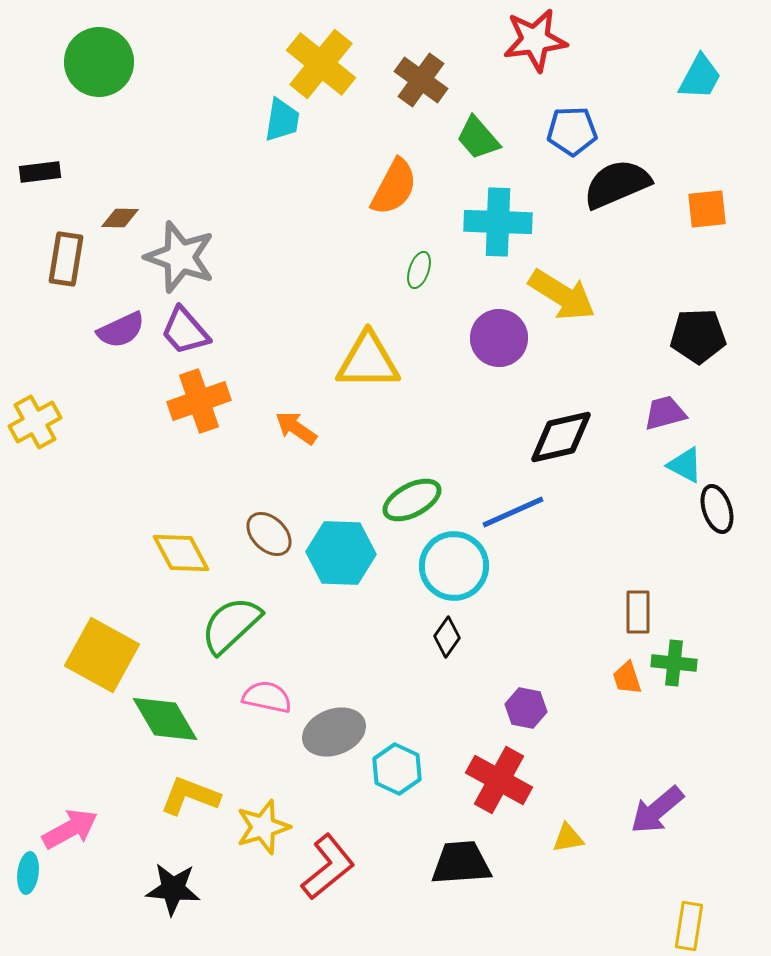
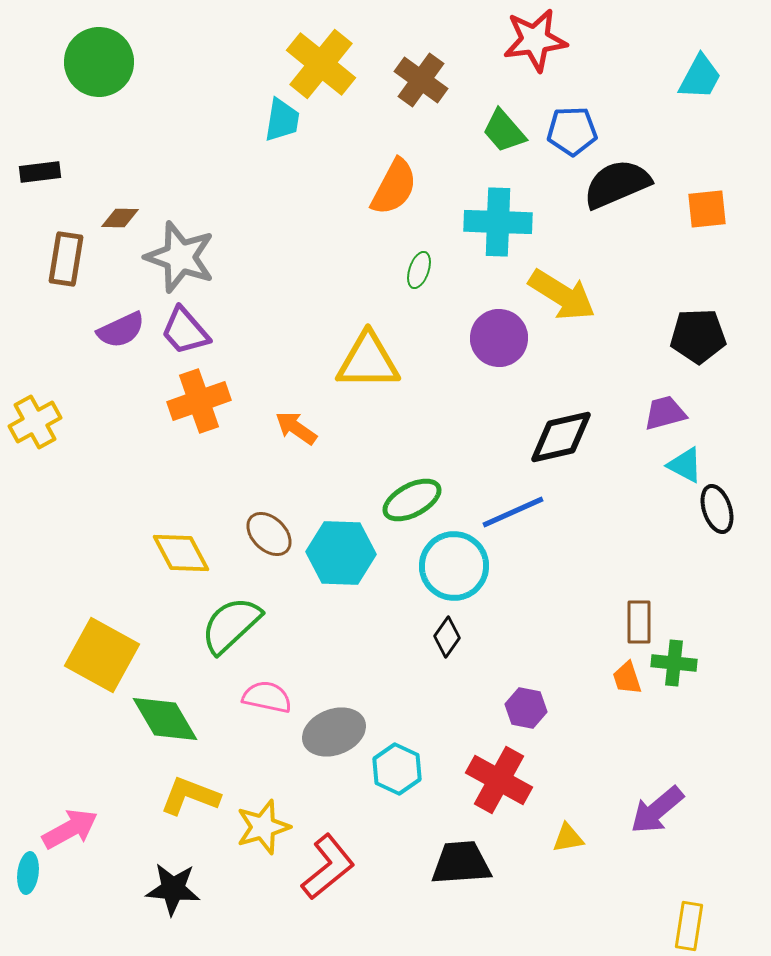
green trapezoid at (478, 138): moved 26 px right, 7 px up
brown rectangle at (638, 612): moved 1 px right, 10 px down
